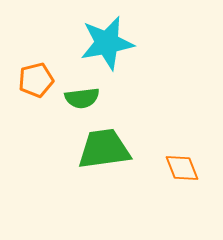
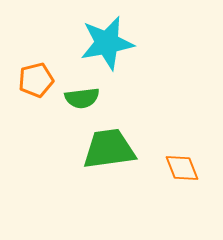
green trapezoid: moved 5 px right
